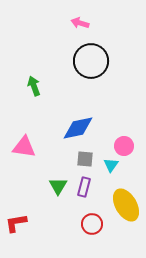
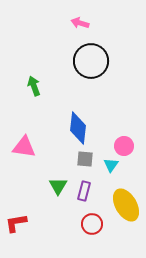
blue diamond: rotated 72 degrees counterclockwise
purple rectangle: moved 4 px down
